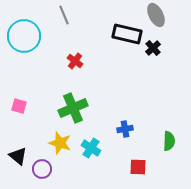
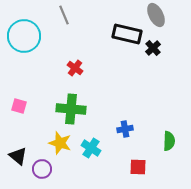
red cross: moved 7 px down
green cross: moved 2 px left, 1 px down; rotated 28 degrees clockwise
